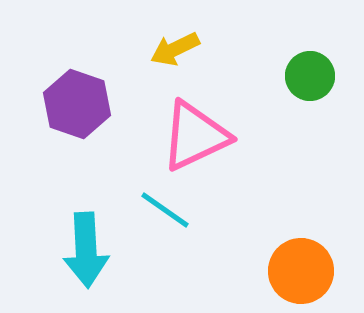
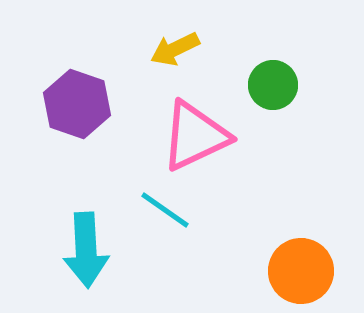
green circle: moved 37 px left, 9 px down
